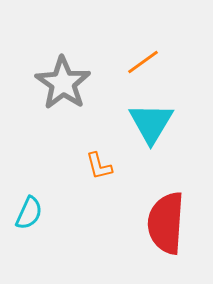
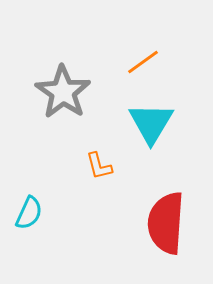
gray star: moved 9 px down
